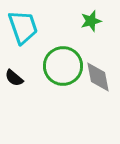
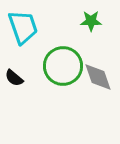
green star: rotated 15 degrees clockwise
gray diamond: rotated 8 degrees counterclockwise
